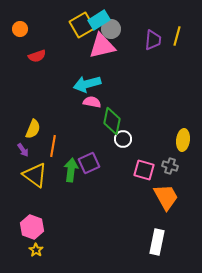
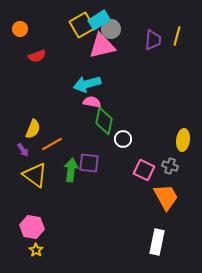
green diamond: moved 8 px left
orange line: moved 1 px left, 2 px up; rotated 50 degrees clockwise
purple square: rotated 30 degrees clockwise
pink square: rotated 10 degrees clockwise
pink hexagon: rotated 10 degrees counterclockwise
